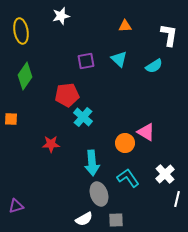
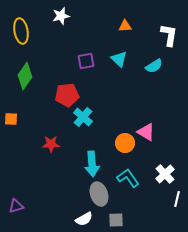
cyan arrow: moved 1 px down
